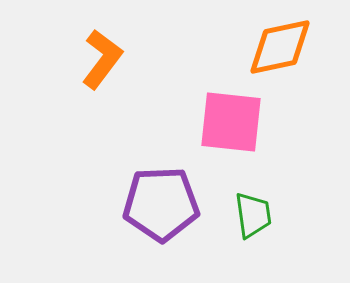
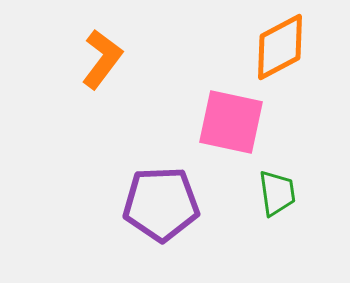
orange diamond: rotated 16 degrees counterclockwise
pink square: rotated 6 degrees clockwise
green trapezoid: moved 24 px right, 22 px up
